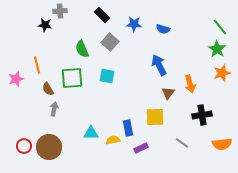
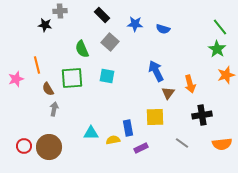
blue star: moved 1 px right
blue arrow: moved 3 px left, 6 px down
orange star: moved 4 px right, 2 px down
